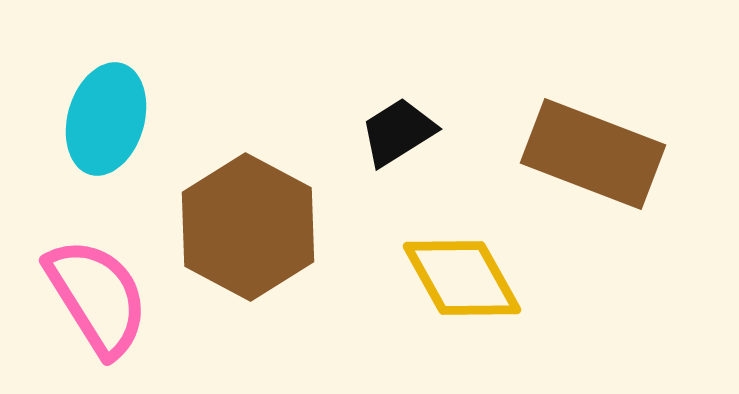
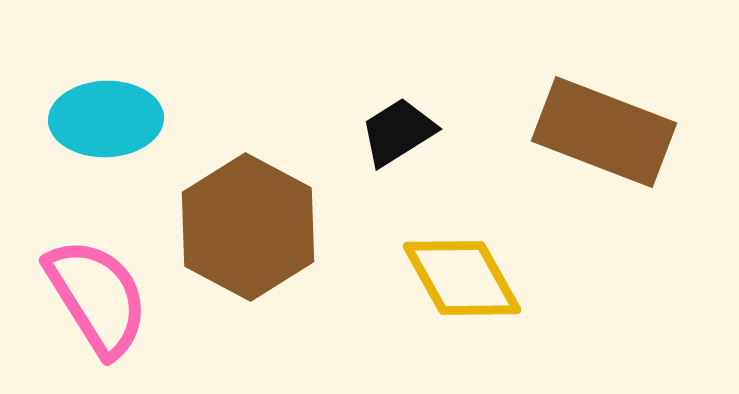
cyan ellipse: rotated 72 degrees clockwise
brown rectangle: moved 11 px right, 22 px up
